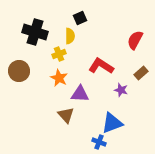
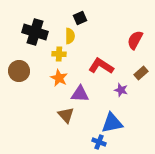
yellow cross: rotated 24 degrees clockwise
blue triangle: rotated 10 degrees clockwise
